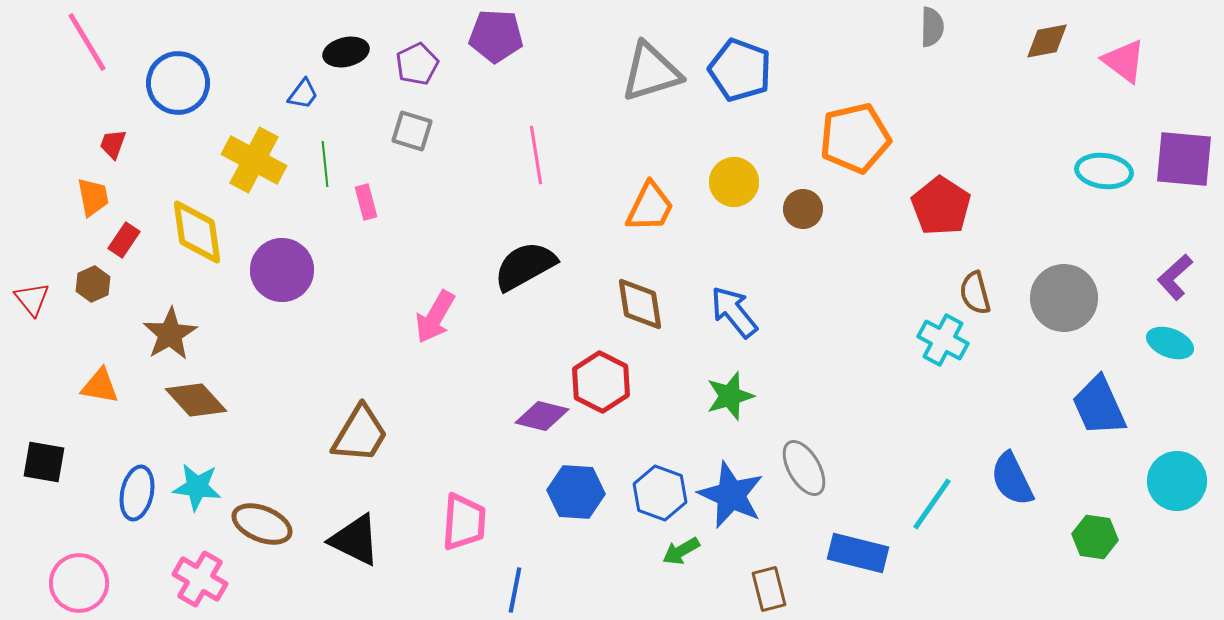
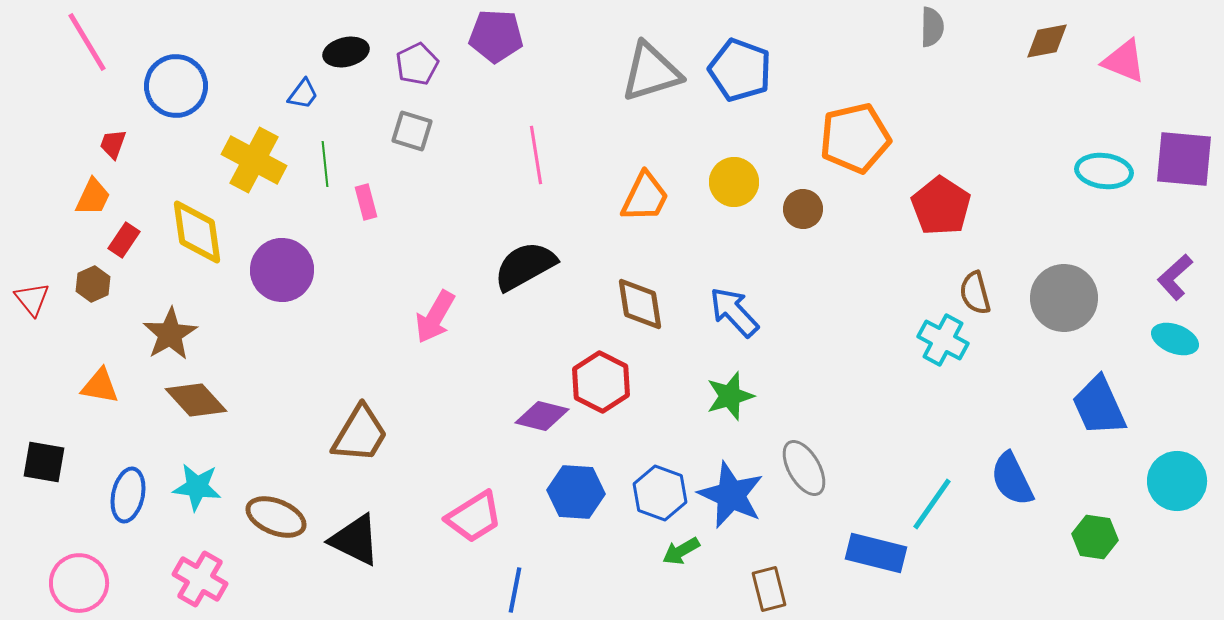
pink triangle at (1124, 61): rotated 15 degrees counterclockwise
blue circle at (178, 83): moved 2 px left, 3 px down
orange trapezoid at (93, 197): rotated 36 degrees clockwise
orange trapezoid at (650, 207): moved 5 px left, 10 px up
blue arrow at (734, 312): rotated 4 degrees counterclockwise
cyan ellipse at (1170, 343): moved 5 px right, 4 px up
blue ellipse at (137, 493): moved 9 px left, 2 px down
pink trapezoid at (464, 522): moved 10 px right, 5 px up; rotated 54 degrees clockwise
brown ellipse at (262, 524): moved 14 px right, 7 px up
blue rectangle at (858, 553): moved 18 px right
